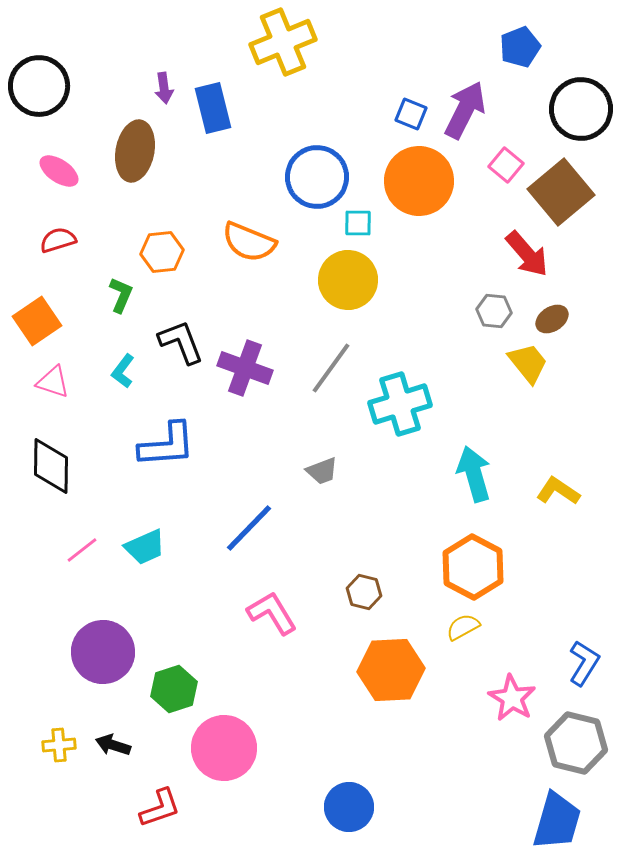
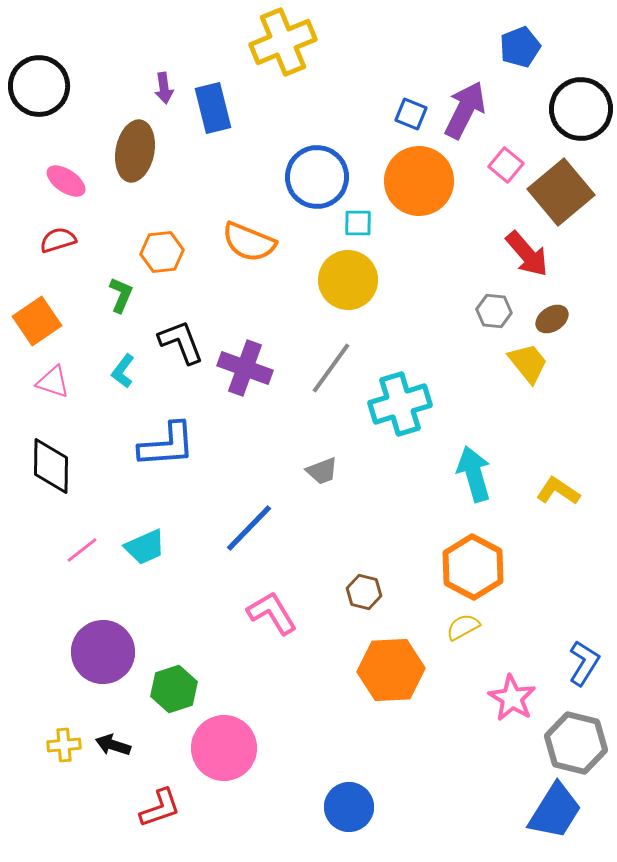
pink ellipse at (59, 171): moved 7 px right, 10 px down
yellow cross at (59, 745): moved 5 px right
blue trapezoid at (557, 821): moved 2 px left, 10 px up; rotated 16 degrees clockwise
